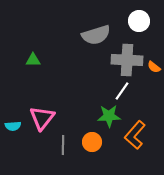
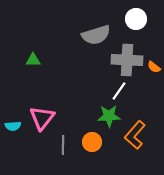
white circle: moved 3 px left, 2 px up
white line: moved 3 px left
